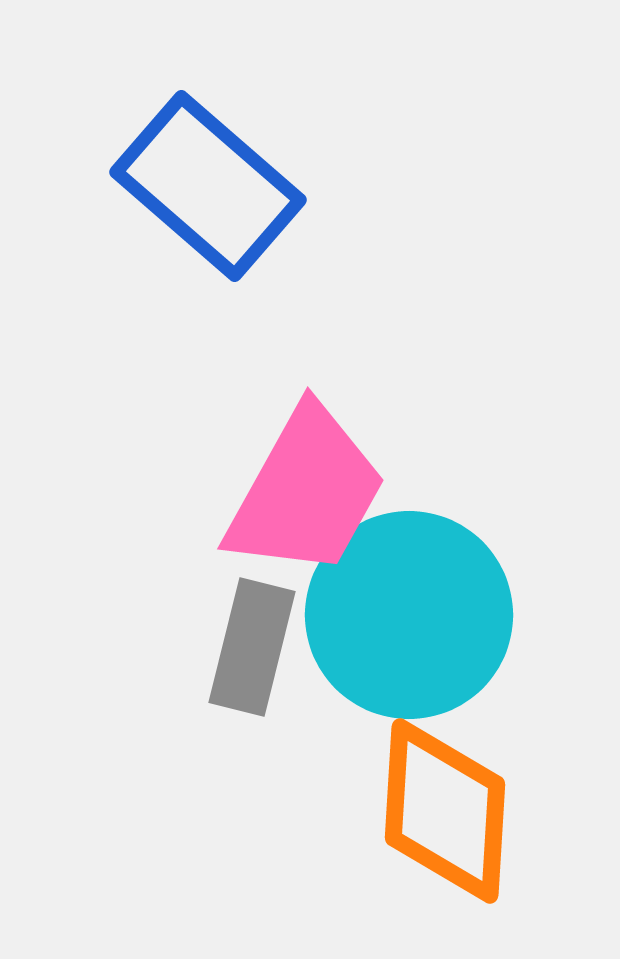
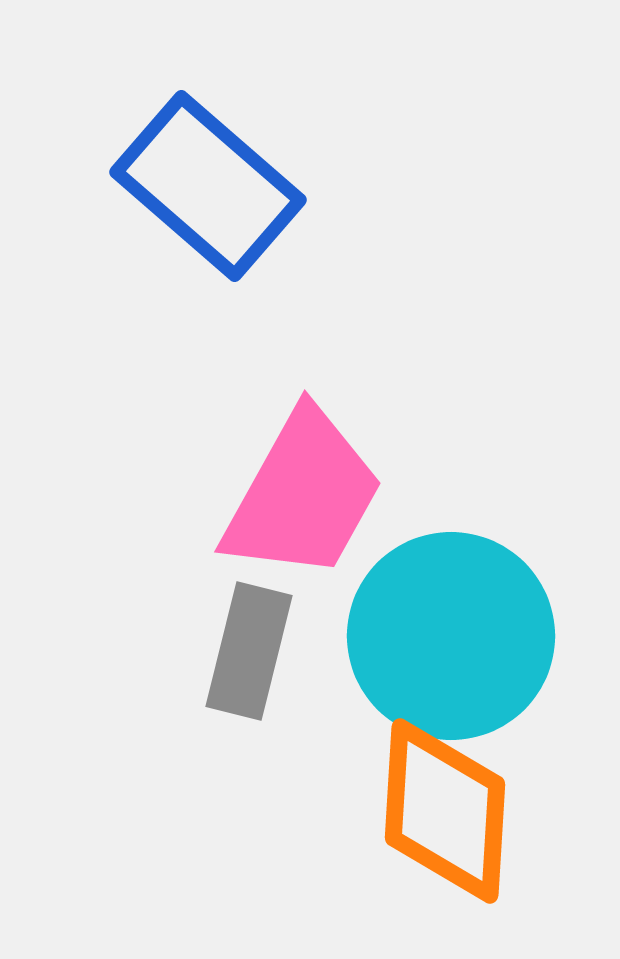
pink trapezoid: moved 3 px left, 3 px down
cyan circle: moved 42 px right, 21 px down
gray rectangle: moved 3 px left, 4 px down
